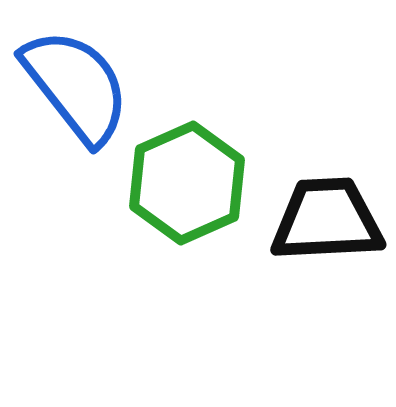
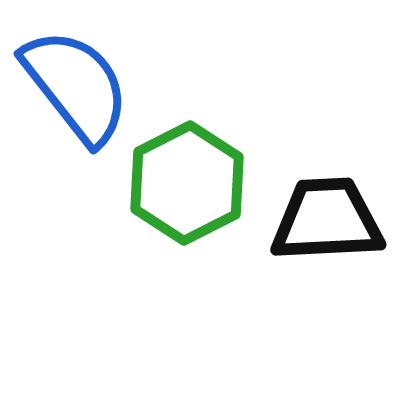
green hexagon: rotated 3 degrees counterclockwise
